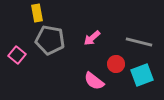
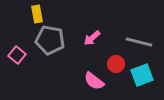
yellow rectangle: moved 1 px down
